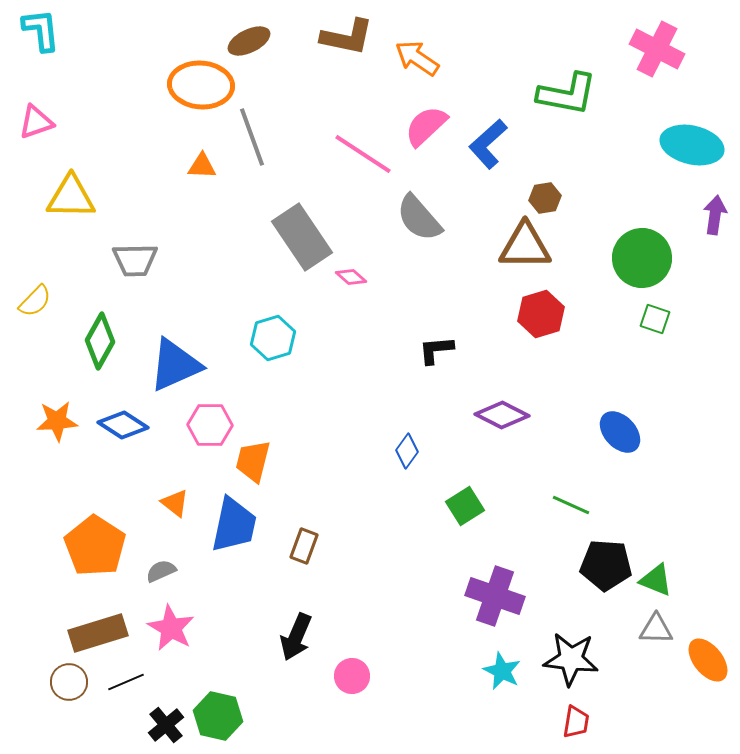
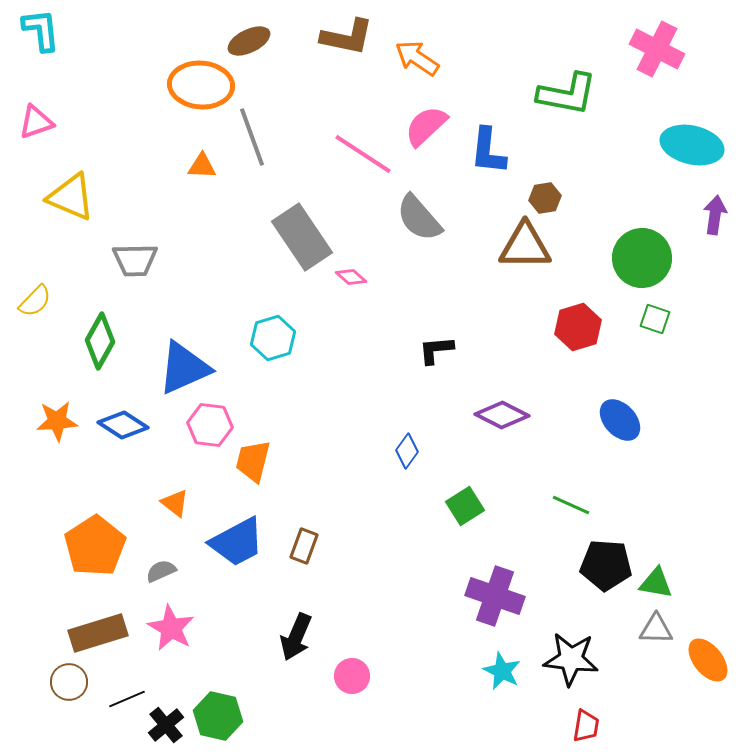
blue L-shape at (488, 144): moved 7 px down; rotated 42 degrees counterclockwise
yellow triangle at (71, 197): rotated 22 degrees clockwise
red hexagon at (541, 314): moved 37 px right, 13 px down
blue triangle at (175, 365): moved 9 px right, 3 px down
pink hexagon at (210, 425): rotated 6 degrees clockwise
blue ellipse at (620, 432): moved 12 px up
blue trapezoid at (234, 525): moved 3 px right, 17 px down; rotated 50 degrees clockwise
orange pentagon at (95, 546): rotated 6 degrees clockwise
green triangle at (656, 580): moved 3 px down; rotated 12 degrees counterclockwise
black line at (126, 682): moved 1 px right, 17 px down
red trapezoid at (576, 722): moved 10 px right, 4 px down
